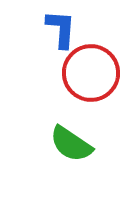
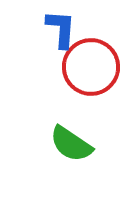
red circle: moved 6 px up
